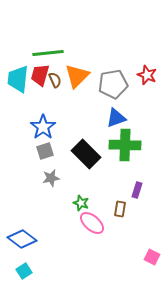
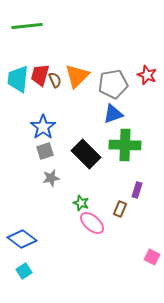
green line: moved 21 px left, 27 px up
blue triangle: moved 3 px left, 4 px up
brown rectangle: rotated 14 degrees clockwise
